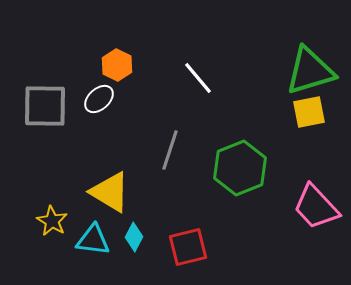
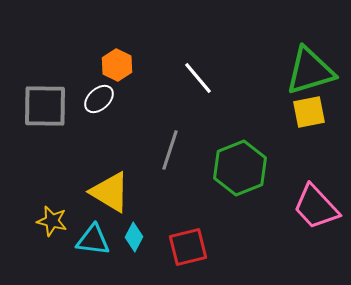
yellow star: rotated 16 degrees counterclockwise
